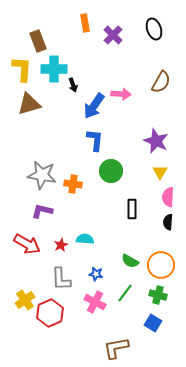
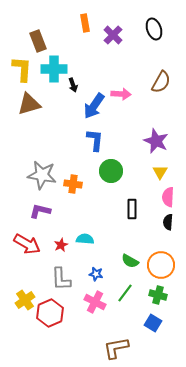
purple L-shape: moved 2 px left
